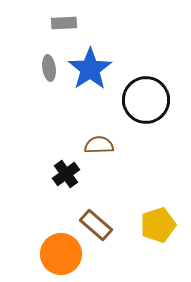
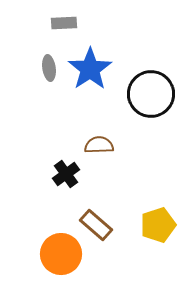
black circle: moved 5 px right, 6 px up
